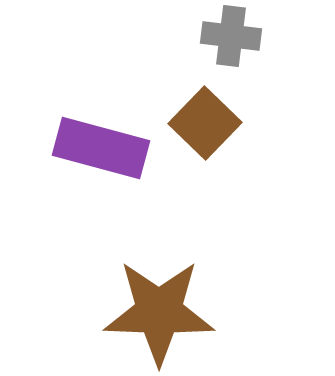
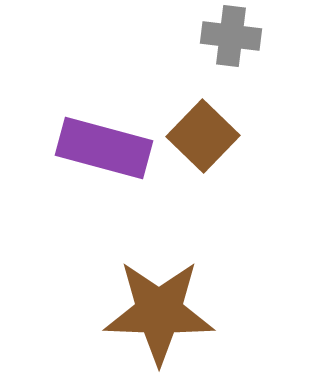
brown square: moved 2 px left, 13 px down
purple rectangle: moved 3 px right
